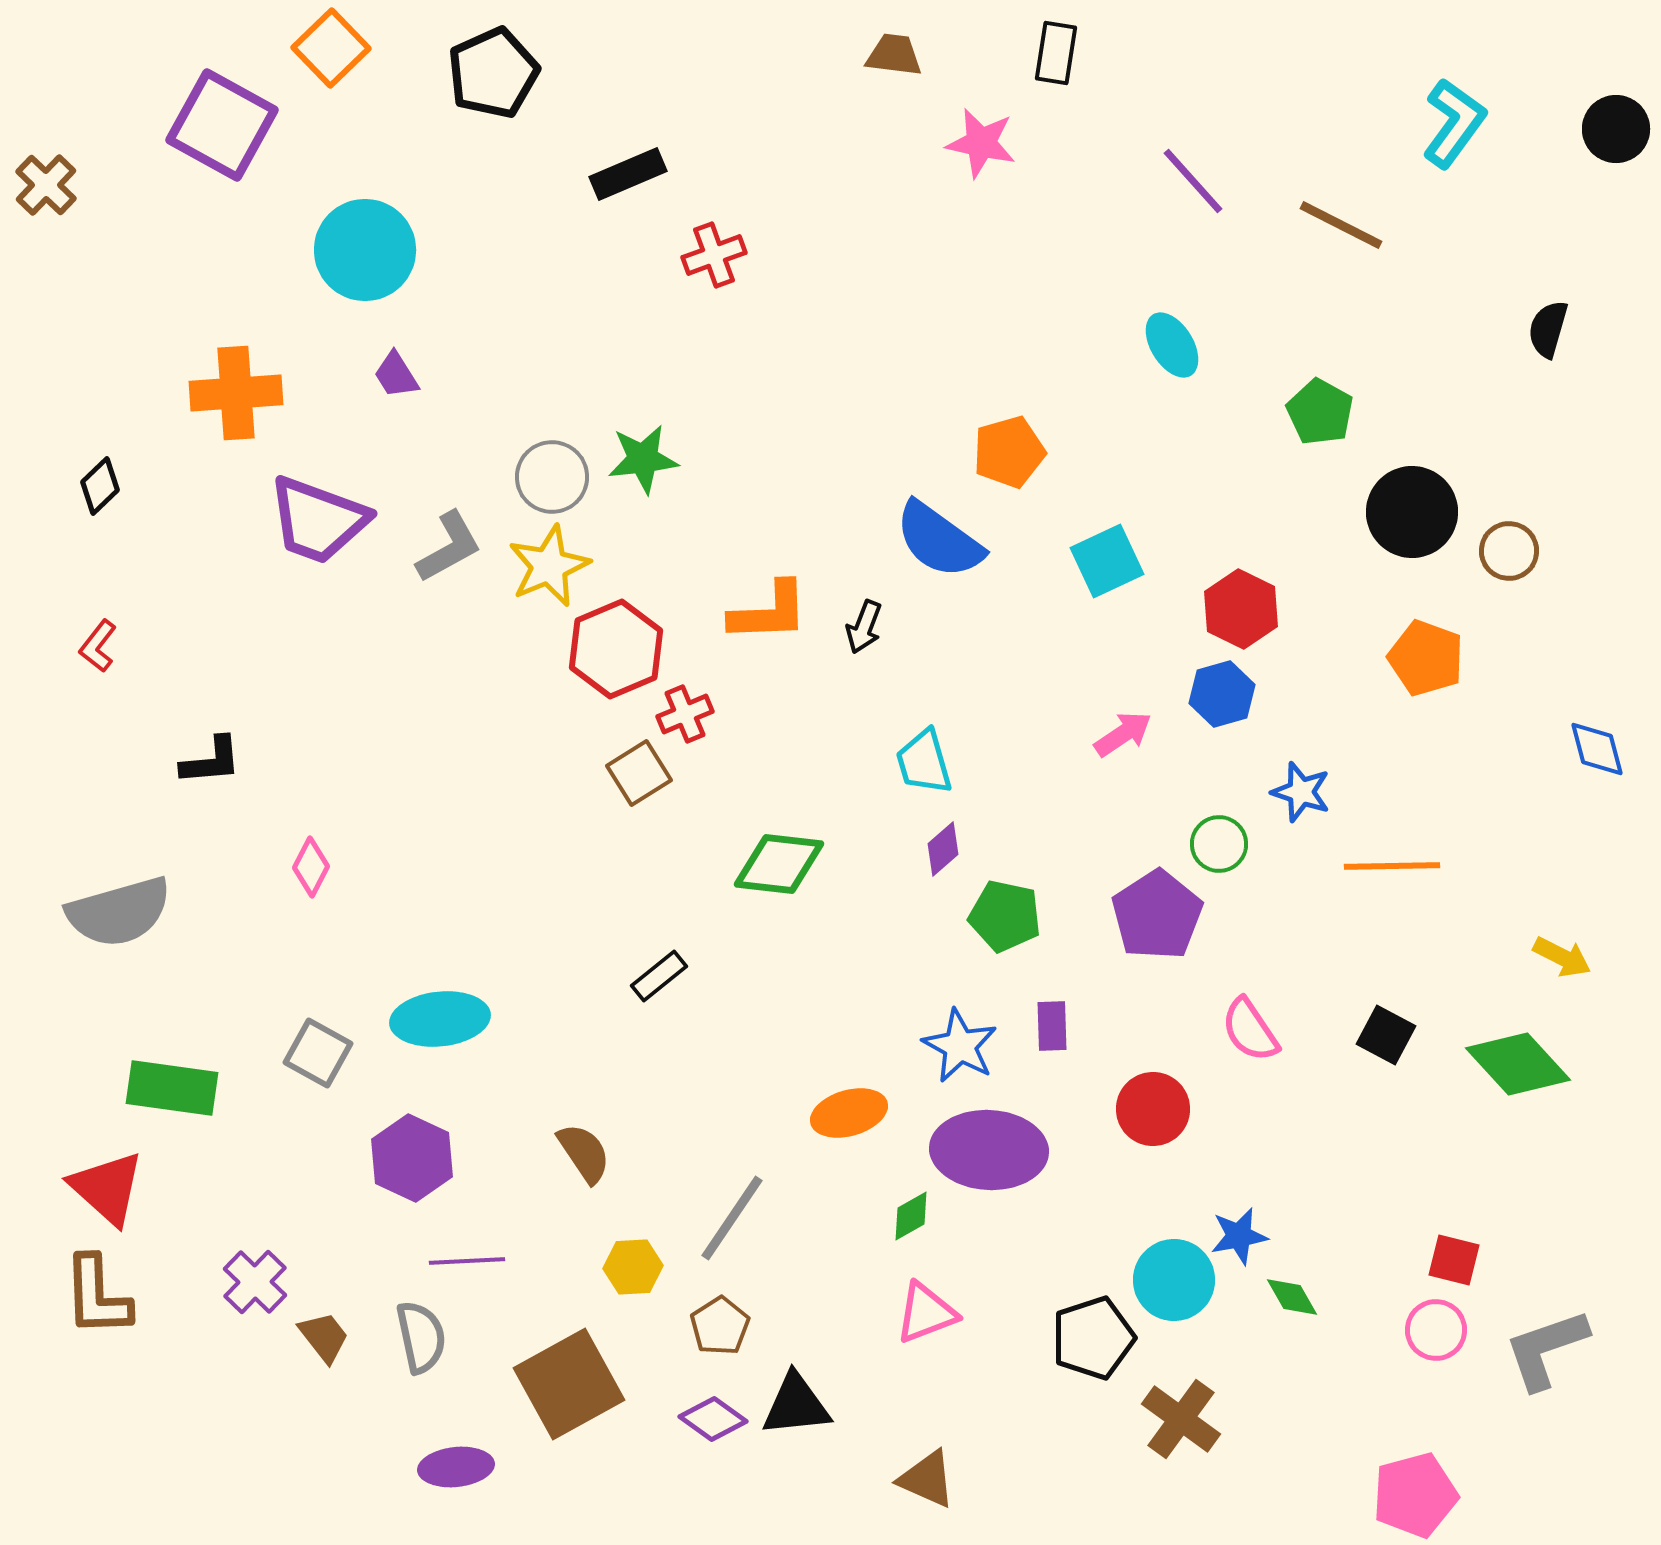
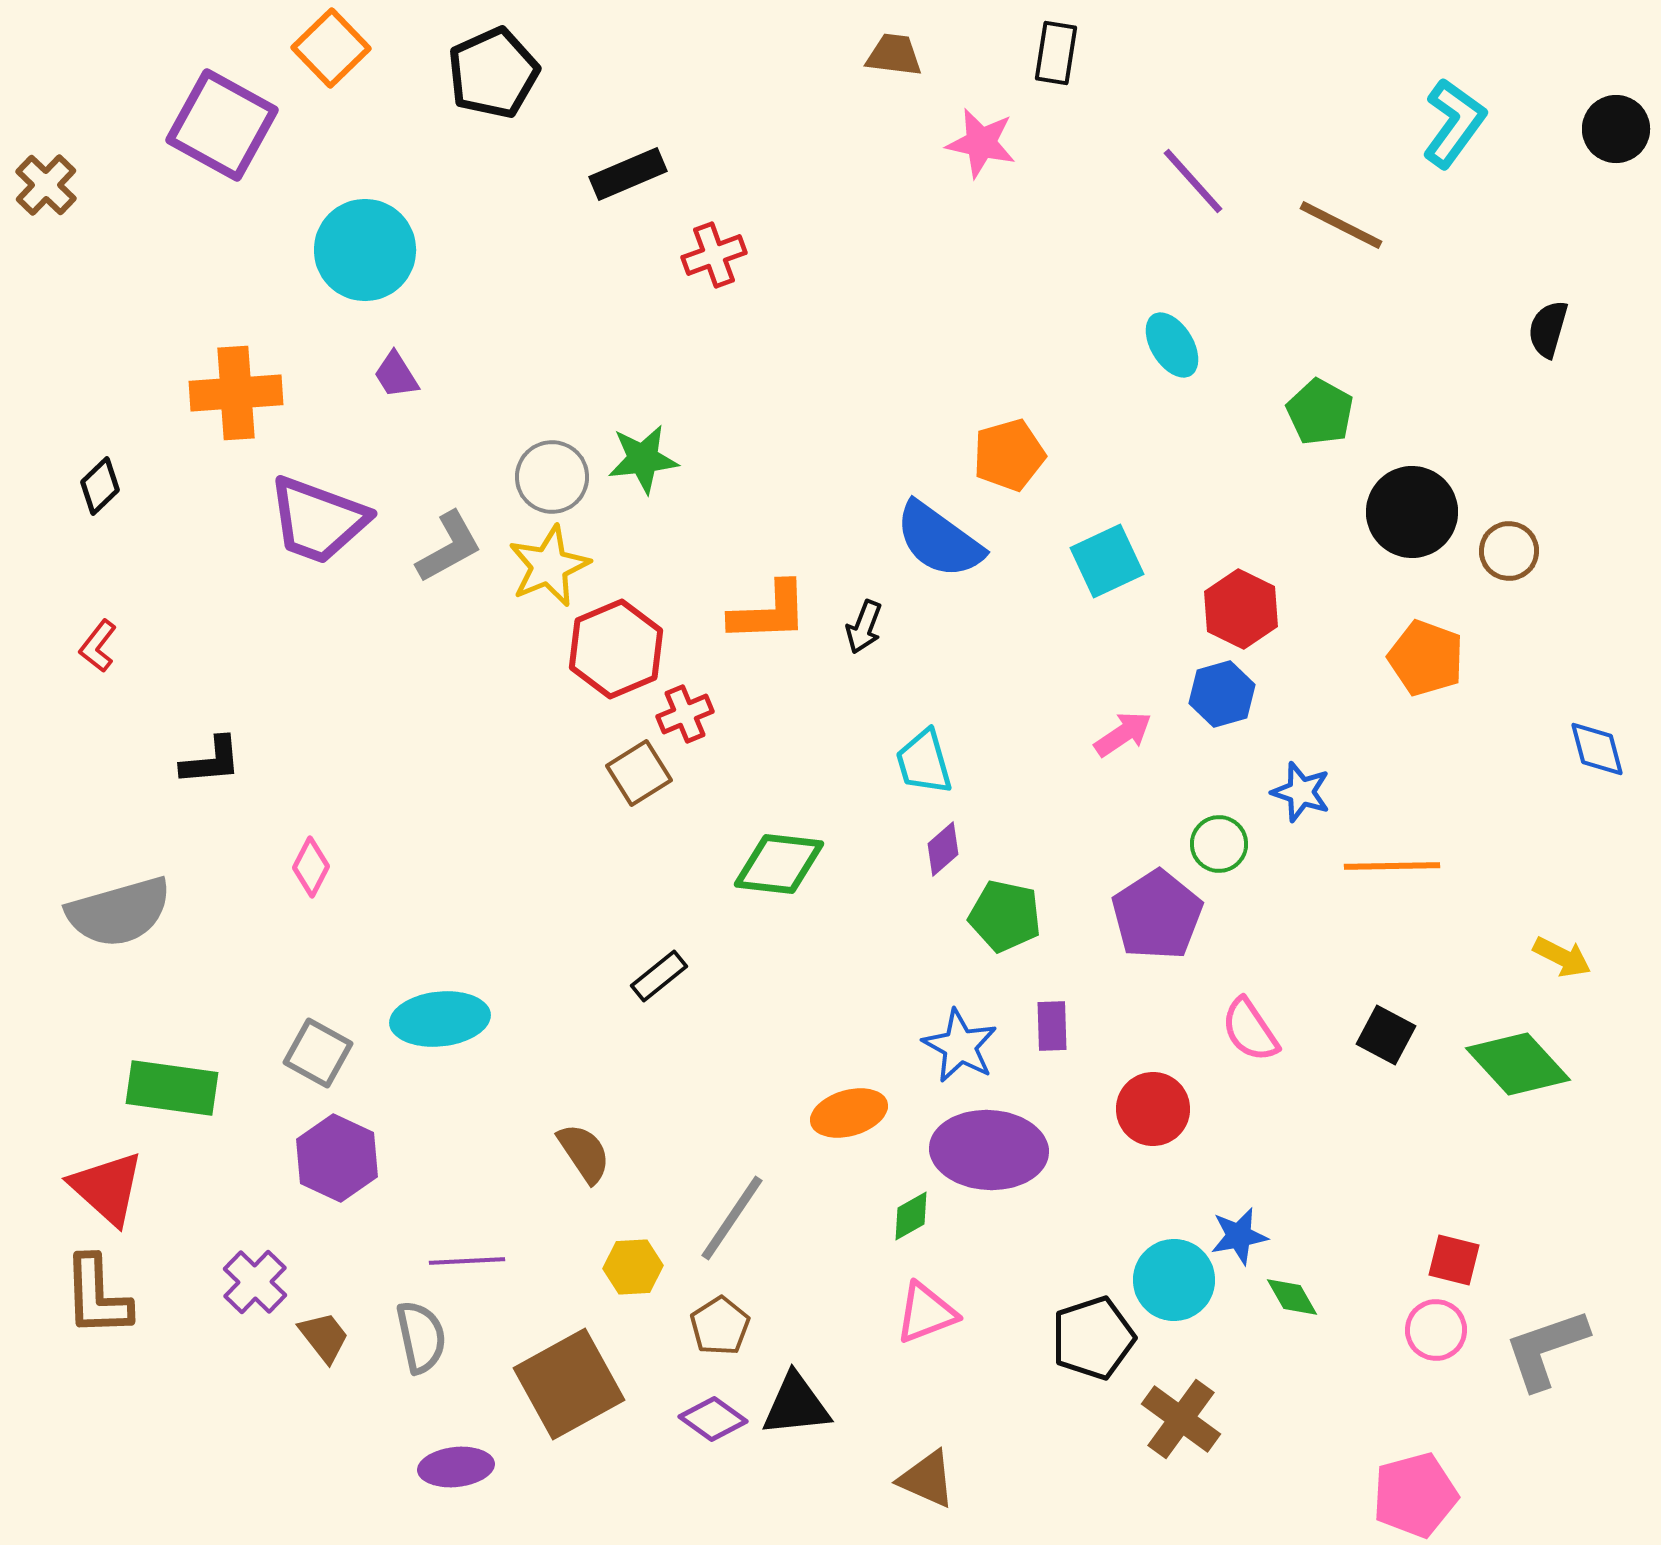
orange pentagon at (1009, 452): moved 3 px down
purple hexagon at (412, 1158): moved 75 px left
